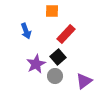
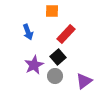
blue arrow: moved 2 px right, 1 px down
purple star: moved 2 px left, 1 px down
